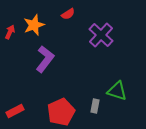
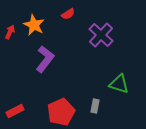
orange star: rotated 25 degrees counterclockwise
green triangle: moved 2 px right, 7 px up
